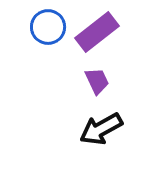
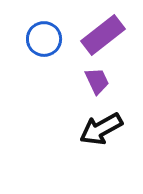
blue circle: moved 4 px left, 12 px down
purple rectangle: moved 6 px right, 3 px down
